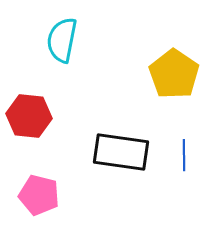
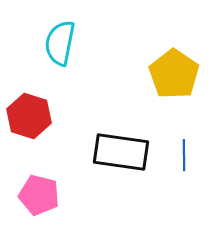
cyan semicircle: moved 2 px left, 3 px down
red hexagon: rotated 12 degrees clockwise
